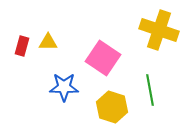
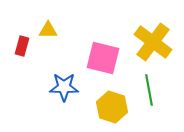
yellow cross: moved 6 px left, 12 px down; rotated 18 degrees clockwise
yellow triangle: moved 12 px up
pink square: rotated 20 degrees counterclockwise
green line: moved 1 px left
